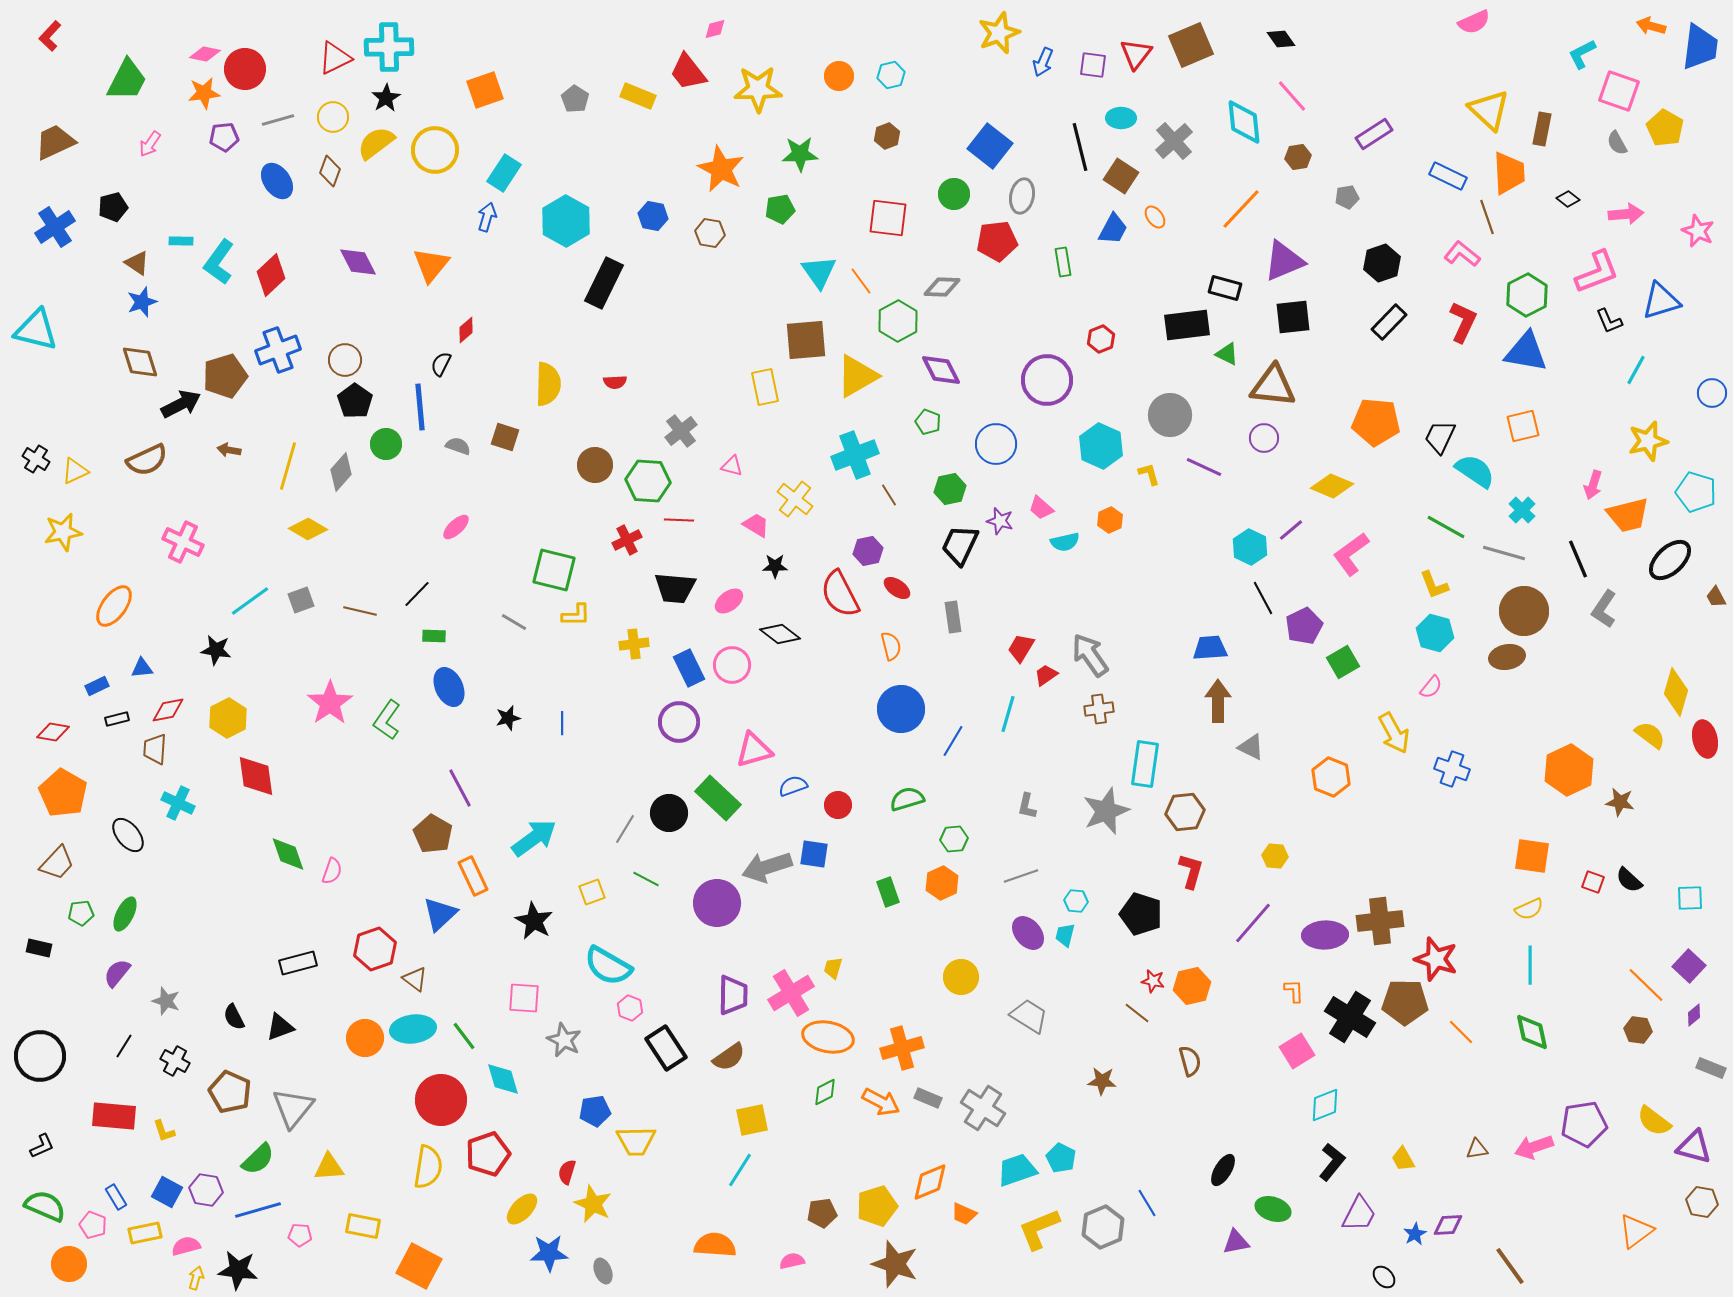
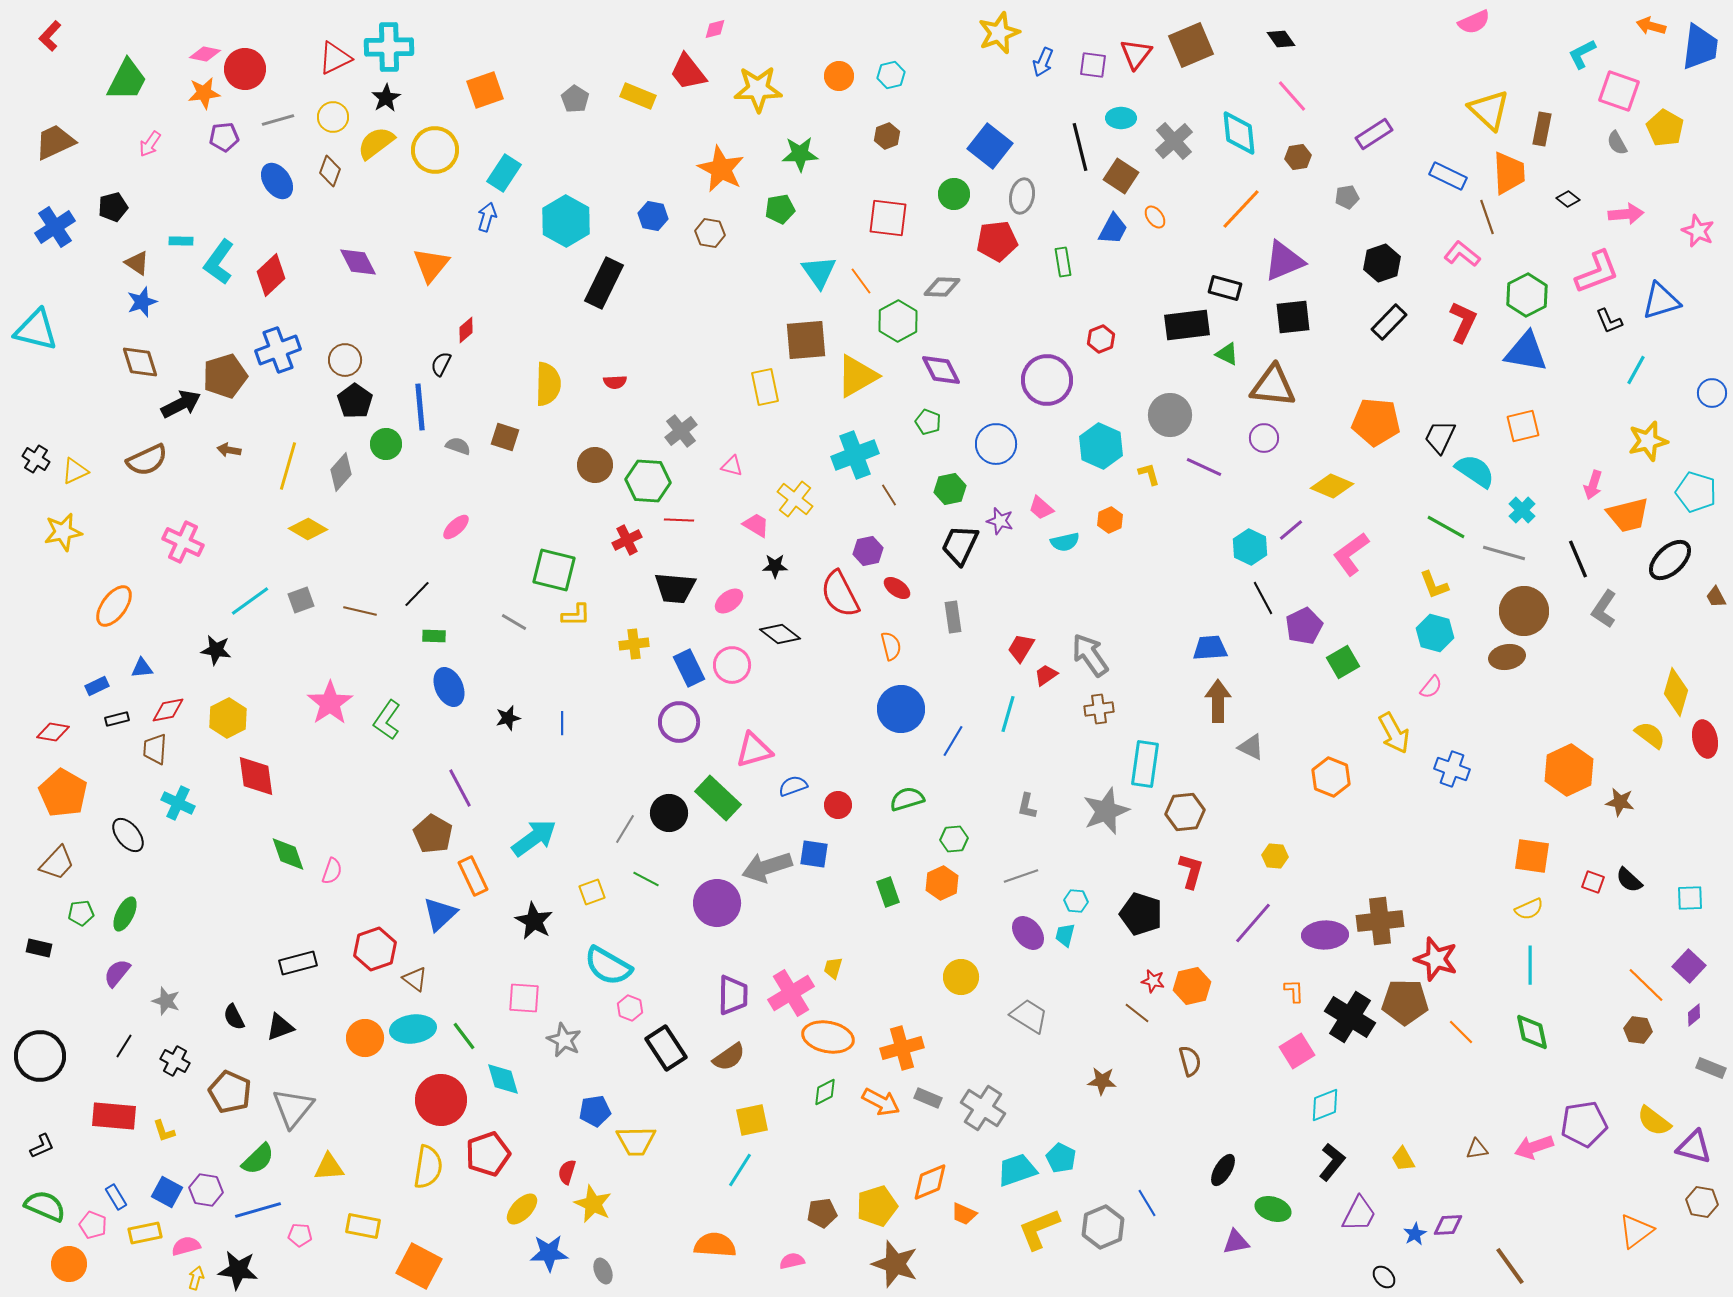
cyan diamond at (1244, 122): moved 5 px left, 11 px down
